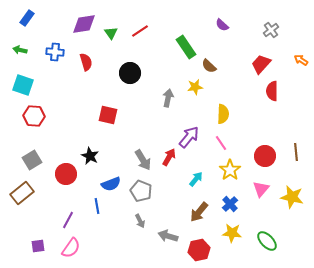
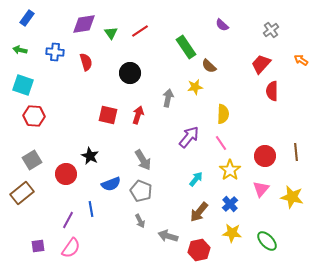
red arrow at (169, 157): moved 31 px left, 42 px up; rotated 12 degrees counterclockwise
blue line at (97, 206): moved 6 px left, 3 px down
